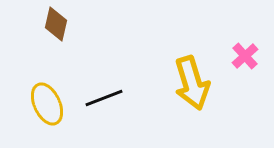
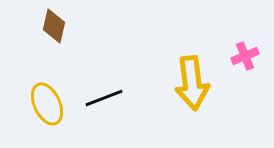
brown diamond: moved 2 px left, 2 px down
pink cross: rotated 20 degrees clockwise
yellow arrow: rotated 10 degrees clockwise
